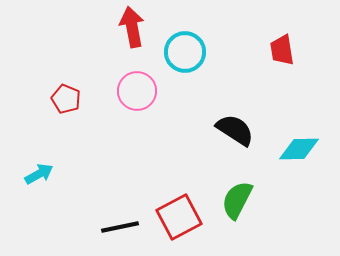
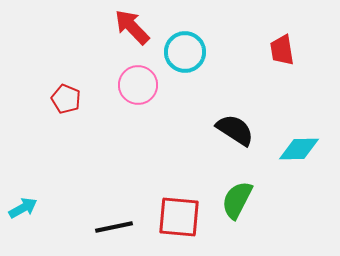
red arrow: rotated 33 degrees counterclockwise
pink circle: moved 1 px right, 6 px up
cyan arrow: moved 16 px left, 34 px down
red square: rotated 33 degrees clockwise
black line: moved 6 px left
